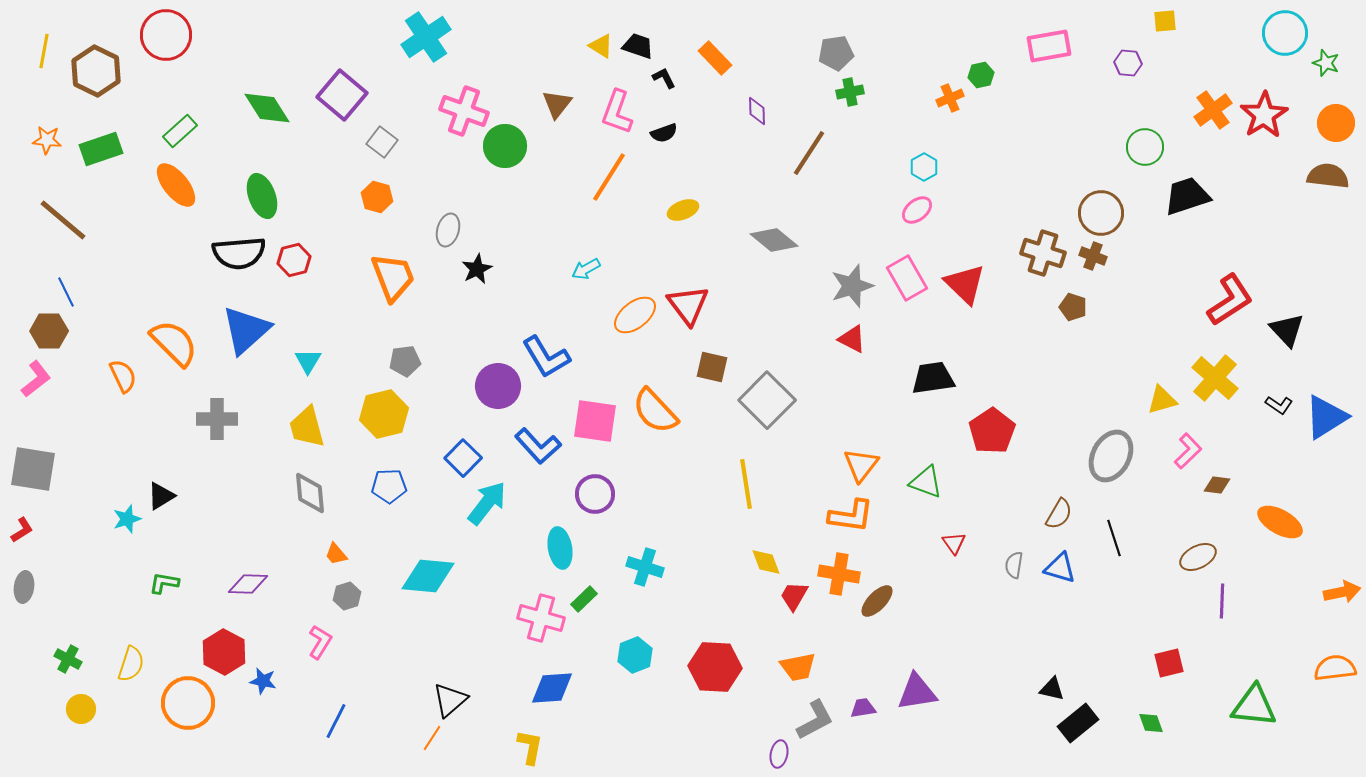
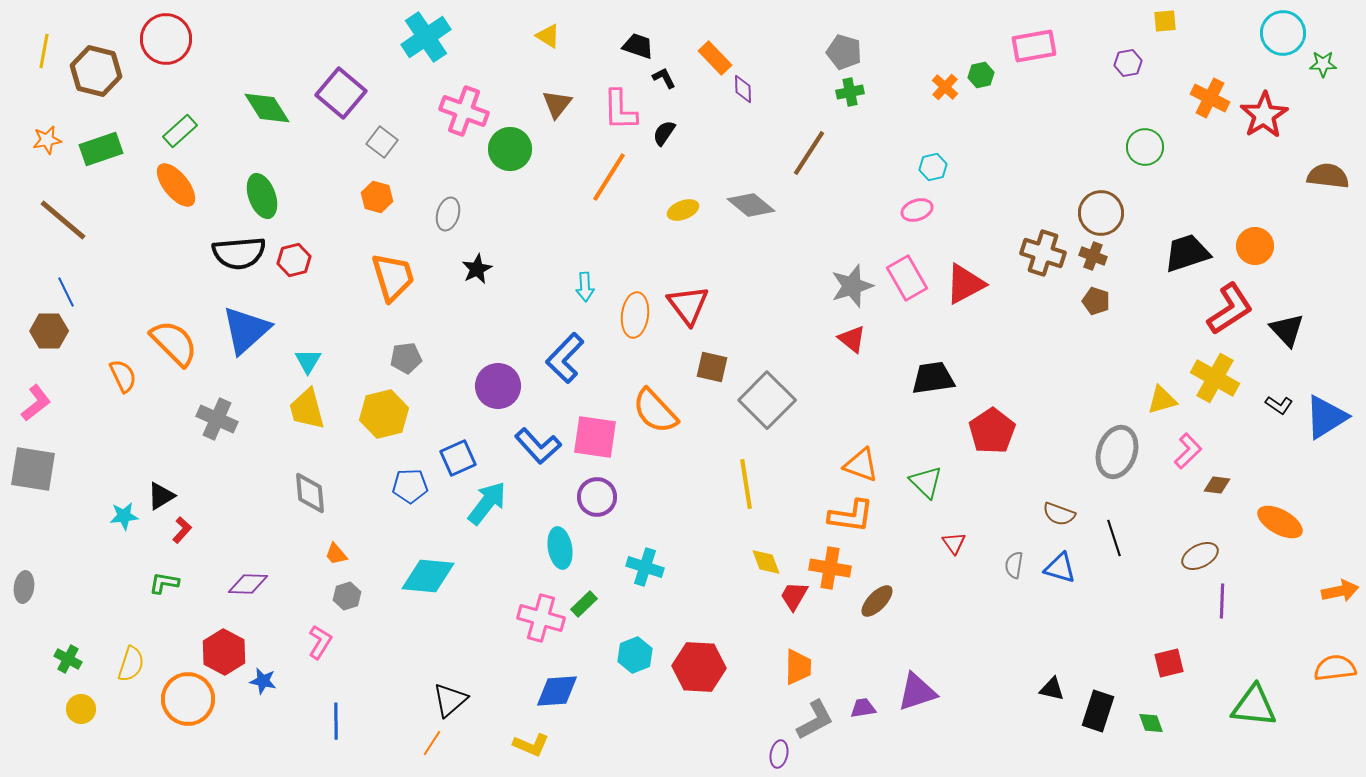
cyan circle at (1285, 33): moved 2 px left
red circle at (166, 35): moved 4 px down
yellow triangle at (601, 46): moved 53 px left, 10 px up
pink rectangle at (1049, 46): moved 15 px left
gray pentagon at (836, 53): moved 8 px right, 1 px up; rotated 24 degrees clockwise
purple hexagon at (1128, 63): rotated 16 degrees counterclockwise
green star at (1326, 63): moved 3 px left, 1 px down; rotated 20 degrees counterclockwise
brown hexagon at (96, 71): rotated 12 degrees counterclockwise
purple square at (342, 95): moved 1 px left, 2 px up
orange cross at (950, 98): moved 5 px left, 11 px up; rotated 24 degrees counterclockwise
orange cross at (1213, 110): moved 3 px left, 12 px up; rotated 27 degrees counterclockwise
purple diamond at (757, 111): moved 14 px left, 22 px up
pink L-shape at (617, 112): moved 3 px right, 2 px up; rotated 21 degrees counterclockwise
orange circle at (1336, 123): moved 81 px left, 123 px down
black semicircle at (664, 133): rotated 144 degrees clockwise
orange star at (47, 140): rotated 16 degrees counterclockwise
green circle at (505, 146): moved 5 px right, 3 px down
cyan hexagon at (924, 167): moved 9 px right; rotated 16 degrees clockwise
black trapezoid at (1187, 196): moved 57 px down
pink ellipse at (917, 210): rotated 20 degrees clockwise
gray ellipse at (448, 230): moved 16 px up
gray diamond at (774, 240): moved 23 px left, 35 px up
cyan arrow at (586, 269): moved 1 px left, 18 px down; rotated 64 degrees counterclockwise
orange trapezoid at (393, 277): rotated 4 degrees clockwise
red triangle at (965, 284): rotated 48 degrees clockwise
red L-shape at (1230, 300): moved 9 px down
brown pentagon at (1073, 307): moved 23 px right, 6 px up
orange ellipse at (635, 315): rotated 45 degrees counterclockwise
red triangle at (852, 339): rotated 12 degrees clockwise
blue L-shape at (546, 357): moved 19 px right, 1 px down; rotated 75 degrees clockwise
gray pentagon at (405, 361): moved 1 px right, 3 px up
yellow cross at (1215, 378): rotated 12 degrees counterclockwise
pink L-shape at (36, 379): moved 24 px down
gray cross at (217, 419): rotated 24 degrees clockwise
pink square at (595, 421): moved 16 px down
yellow trapezoid at (307, 427): moved 18 px up
gray ellipse at (1111, 456): moved 6 px right, 4 px up; rotated 9 degrees counterclockwise
blue square at (463, 458): moved 5 px left; rotated 21 degrees clockwise
orange triangle at (861, 465): rotated 48 degrees counterclockwise
green triangle at (926, 482): rotated 24 degrees clockwise
blue pentagon at (389, 486): moved 21 px right
purple circle at (595, 494): moved 2 px right, 3 px down
brown semicircle at (1059, 514): rotated 80 degrees clockwise
cyan star at (127, 519): moved 3 px left, 3 px up; rotated 12 degrees clockwise
red L-shape at (22, 530): moved 160 px right; rotated 16 degrees counterclockwise
brown ellipse at (1198, 557): moved 2 px right, 1 px up
orange cross at (839, 574): moved 9 px left, 6 px up
orange arrow at (1342, 592): moved 2 px left, 1 px up
green rectangle at (584, 599): moved 5 px down
red hexagon at (715, 667): moved 16 px left
orange trapezoid at (798, 667): rotated 78 degrees counterclockwise
blue diamond at (552, 688): moved 5 px right, 3 px down
purple triangle at (917, 692): rotated 9 degrees counterclockwise
orange circle at (188, 703): moved 4 px up
blue line at (336, 721): rotated 27 degrees counterclockwise
black rectangle at (1078, 723): moved 20 px right, 12 px up; rotated 33 degrees counterclockwise
orange line at (432, 738): moved 5 px down
yellow L-shape at (530, 747): moved 1 px right, 2 px up; rotated 102 degrees clockwise
